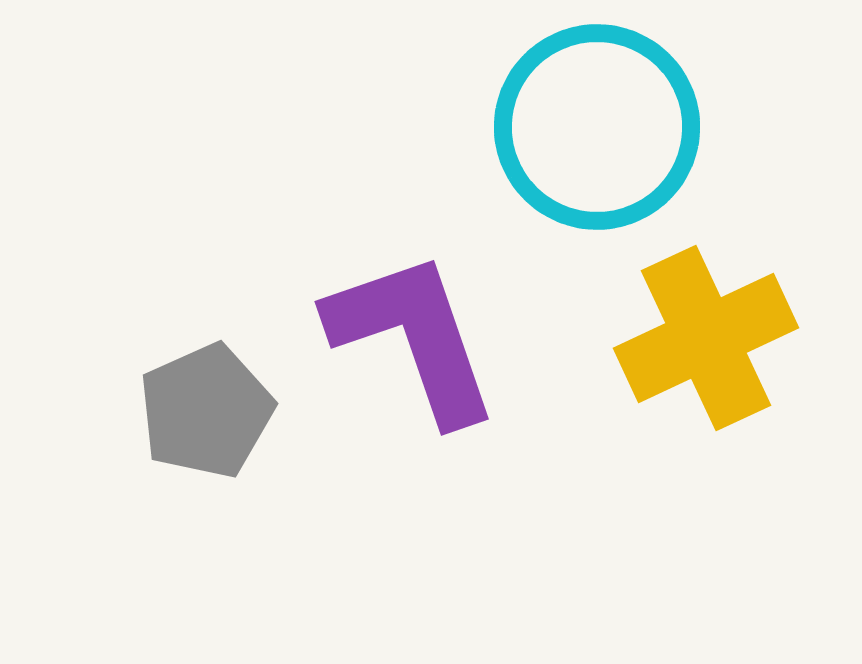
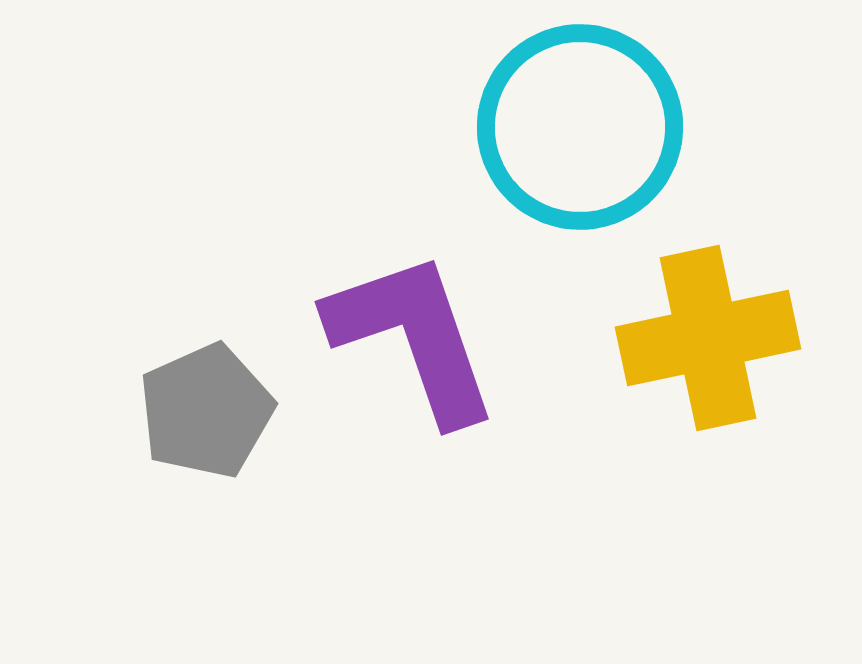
cyan circle: moved 17 px left
yellow cross: moved 2 px right; rotated 13 degrees clockwise
